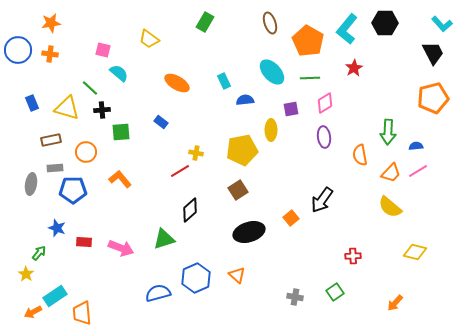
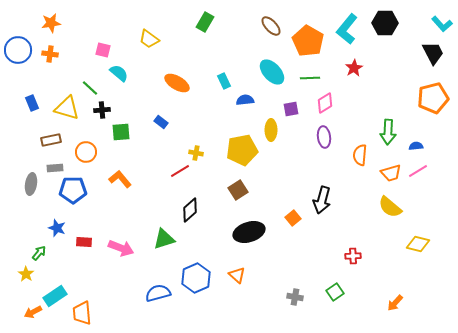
brown ellipse at (270, 23): moved 1 px right, 3 px down; rotated 25 degrees counterclockwise
orange semicircle at (360, 155): rotated 15 degrees clockwise
orange trapezoid at (391, 173): rotated 30 degrees clockwise
black arrow at (322, 200): rotated 20 degrees counterclockwise
orange square at (291, 218): moved 2 px right
yellow diamond at (415, 252): moved 3 px right, 8 px up
